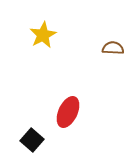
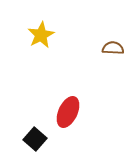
yellow star: moved 2 px left
black square: moved 3 px right, 1 px up
